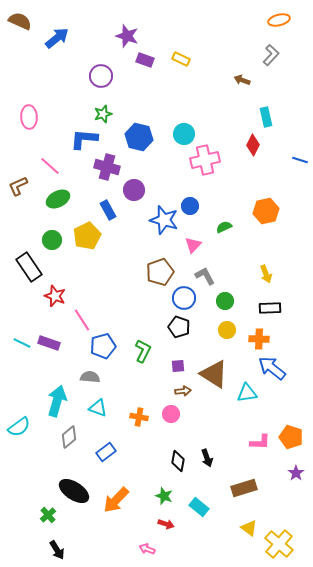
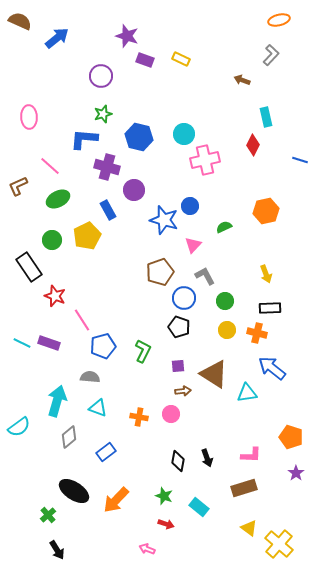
orange cross at (259, 339): moved 2 px left, 6 px up; rotated 12 degrees clockwise
pink L-shape at (260, 442): moved 9 px left, 13 px down
